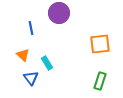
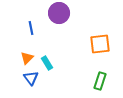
orange triangle: moved 4 px right, 3 px down; rotated 32 degrees clockwise
